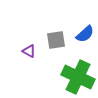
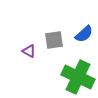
blue semicircle: moved 1 px left
gray square: moved 2 px left
